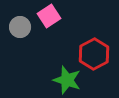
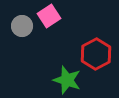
gray circle: moved 2 px right, 1 px up
red hexagon: moved 2 px right
